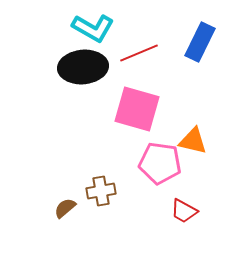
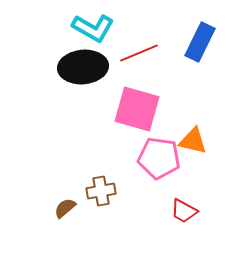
pink pentagon: moved 1 px left, 5 px up
